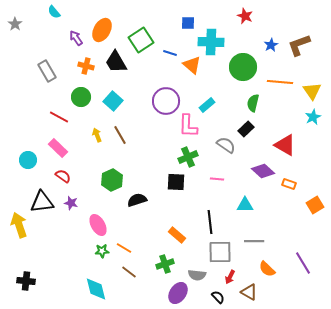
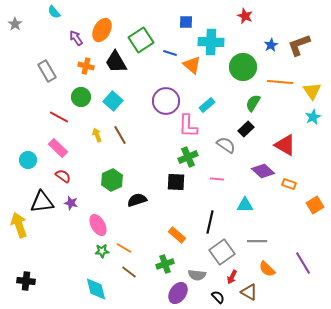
blue square at (188, 23): moved 2 px left, 1 px up
green semicircle at (253, 103): rotated 18 degrees clockwise
black line at (210, 222): rotated 20 degrees clockwise
gray line at (254, 241): moved 3 px right
gray square at (220, 252): moved 2 px right; rotated 35 degrees counterclockwise
red arrow at (230, 277): moved 2 px right
